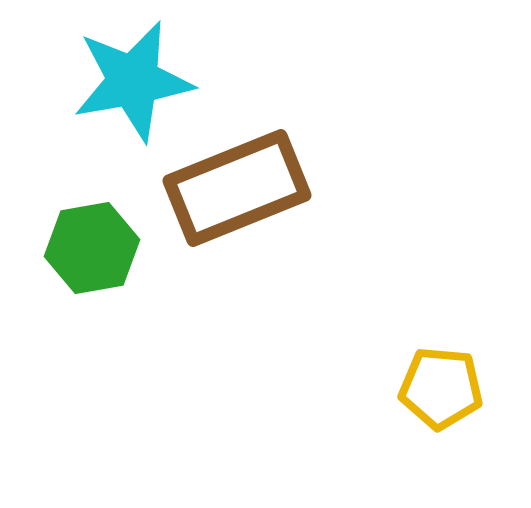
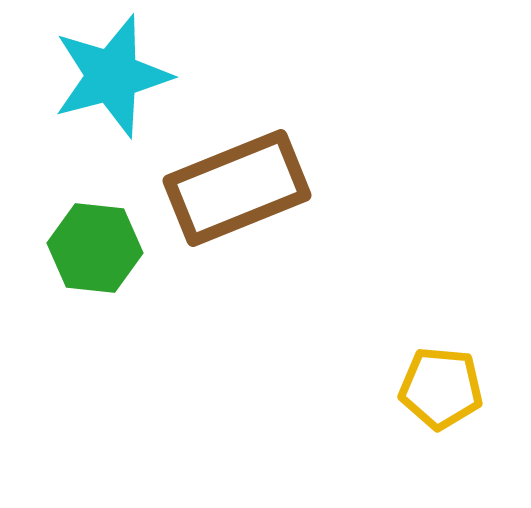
cyan star: moved 21 px left, 5 px up; rotated 5 degrees counterclockwise
green hexagon: moved 3 px right; rotated 16 degrees clockwise
